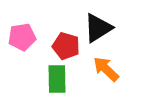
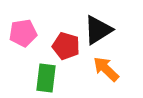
black triangle: moved 2 px down
pink pentagon: moved 1 px right, 4 px up
green rectangle: moved 11 px left, 1 px up; rotated 8 degrees clockwise
